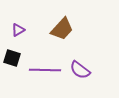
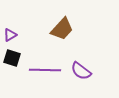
purple triangle: moved 8 px left, 5 px down
purple semicircle: moved 1 px right, 1 px down
